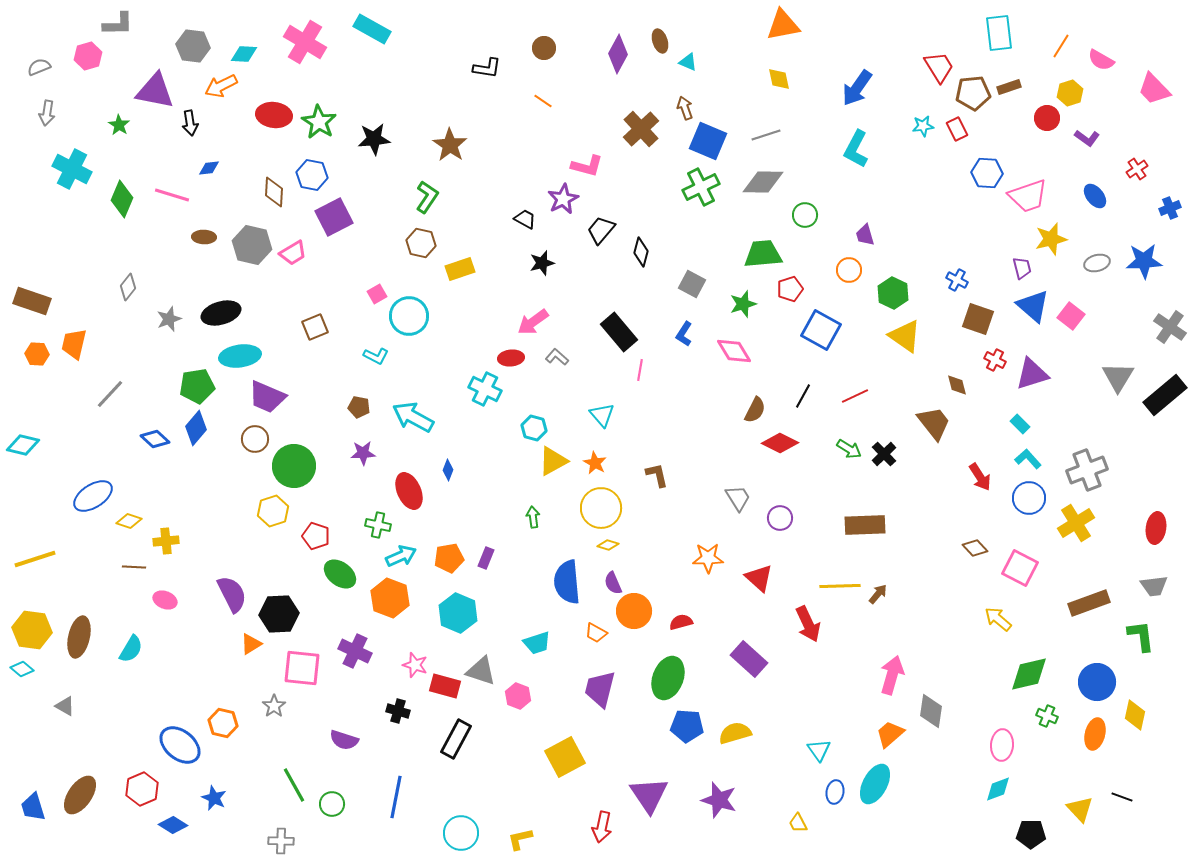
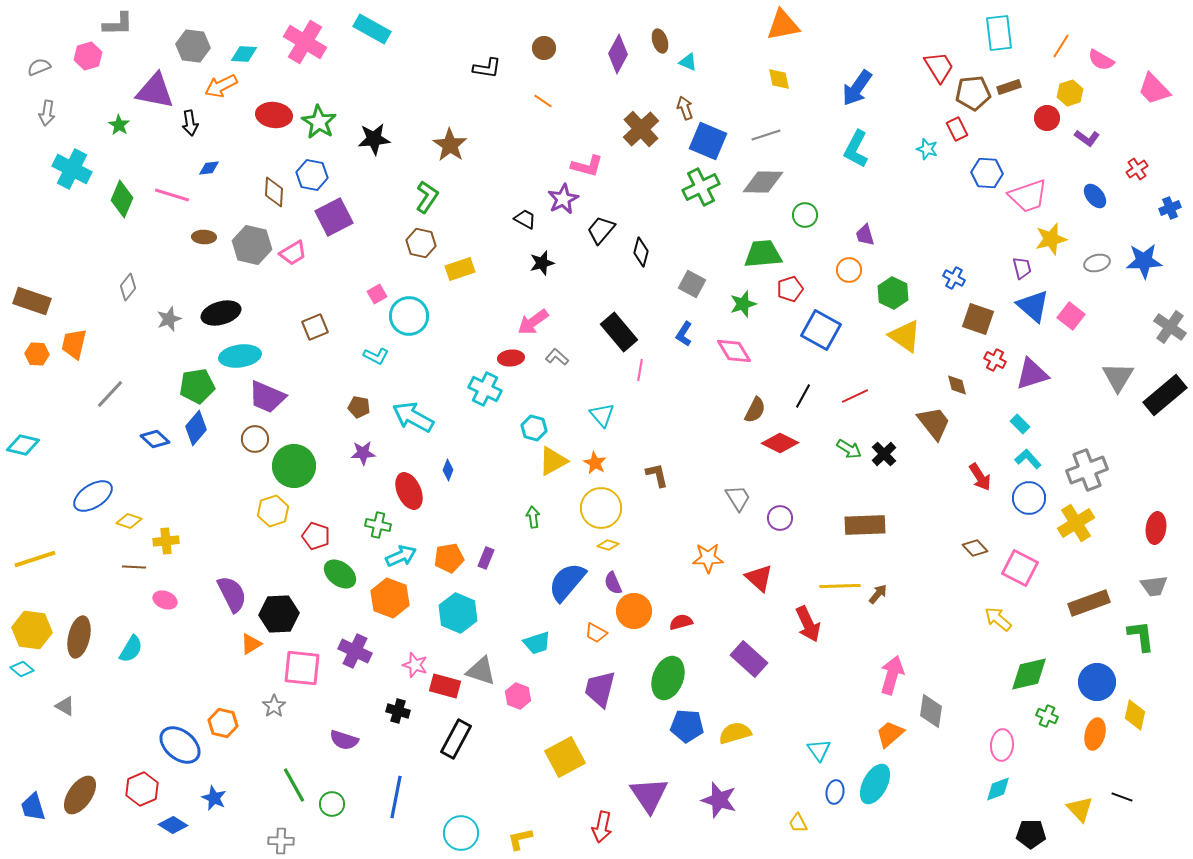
cyan star at (923, 126): moved 4 px right, 23 px down; rotated 25 degrees clockwise
blue cross at (957, 280): moved 3 px left, 2 px up
blue semicircle at (567, 582): rotated 45 degrees clockwise
